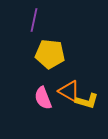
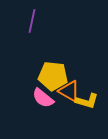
purple line: moved 2 px left, 1 px down
yellow pentagon: moved 3 px right, 22 px down
pink semicircle: rotated 30 degrees counterclockwise
